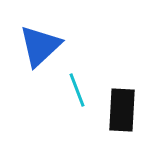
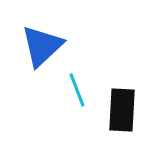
blue triangle: moved 2 px right
